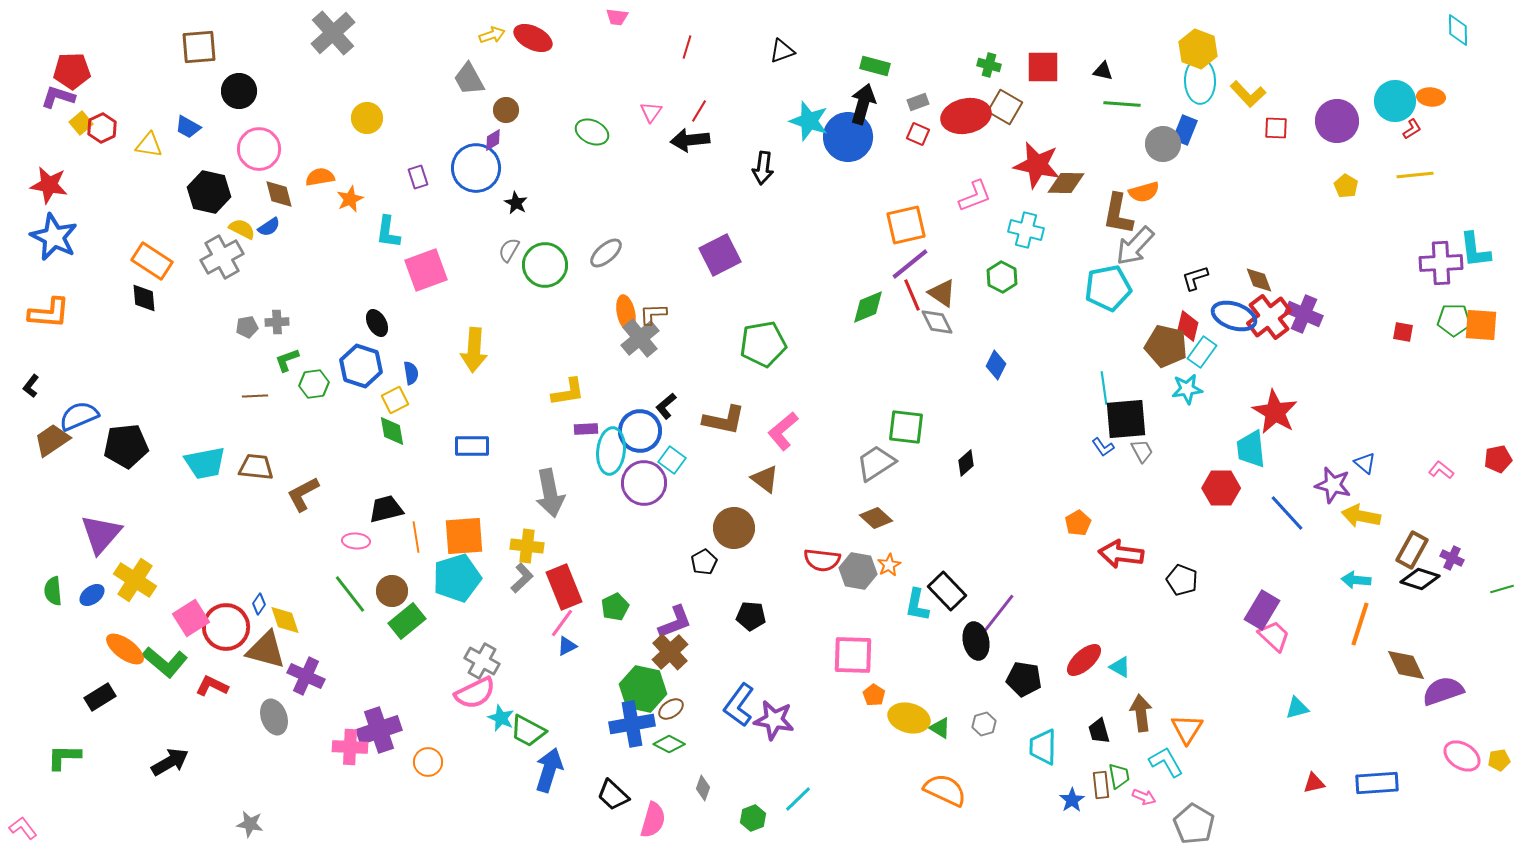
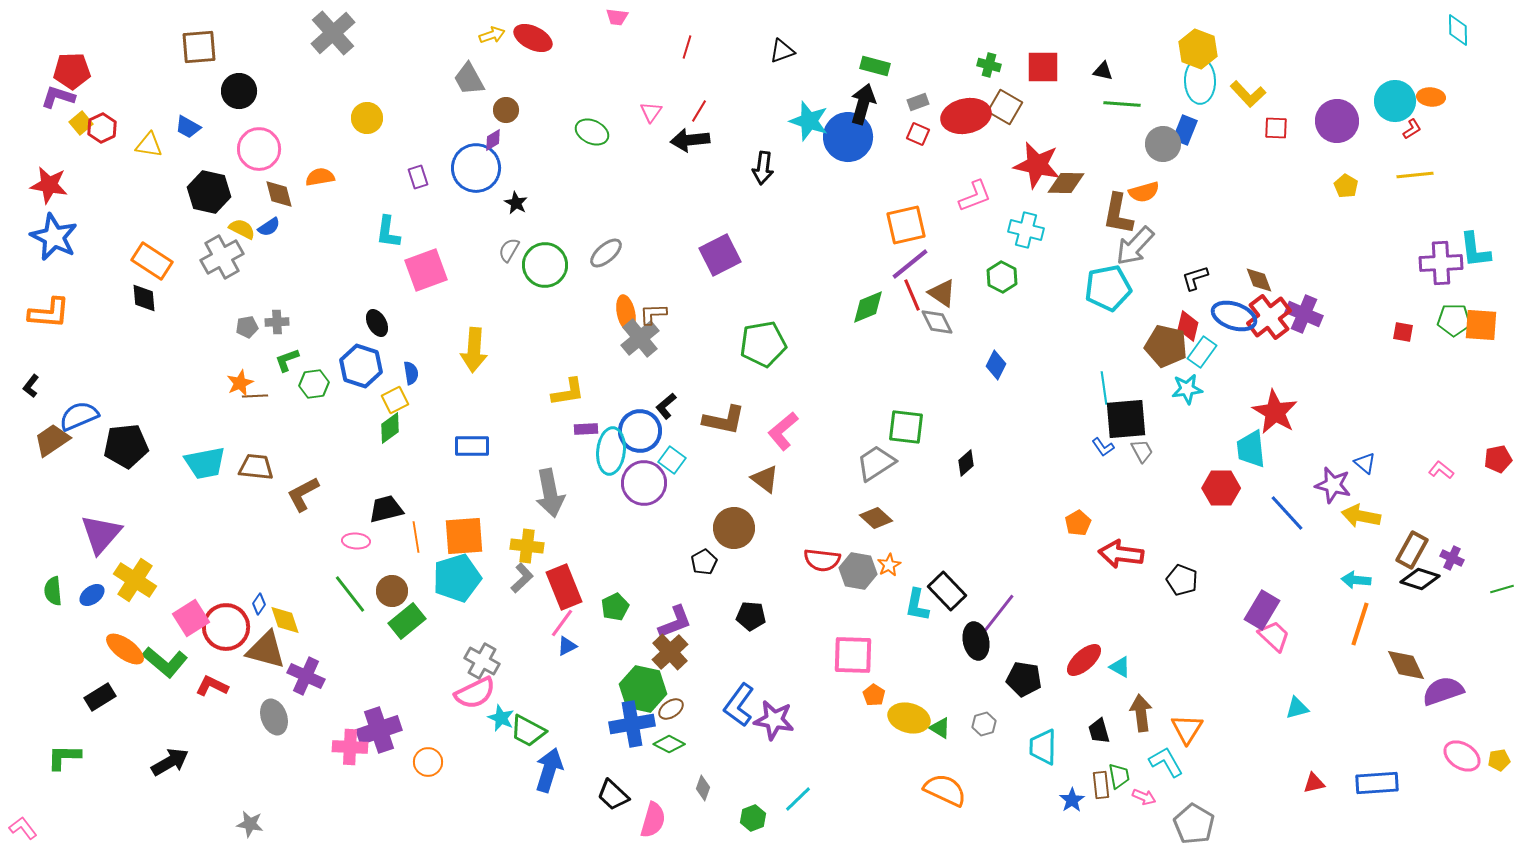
orange star at (350, 199): moved 110 px left, 184 px down
green diamond at (392, 431): moved 2 px left, 3 px up; rotated 64 degrees clockwise
